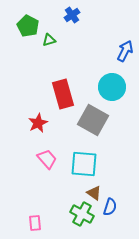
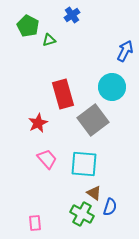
gray square: rotated 24 degrees clockwise
